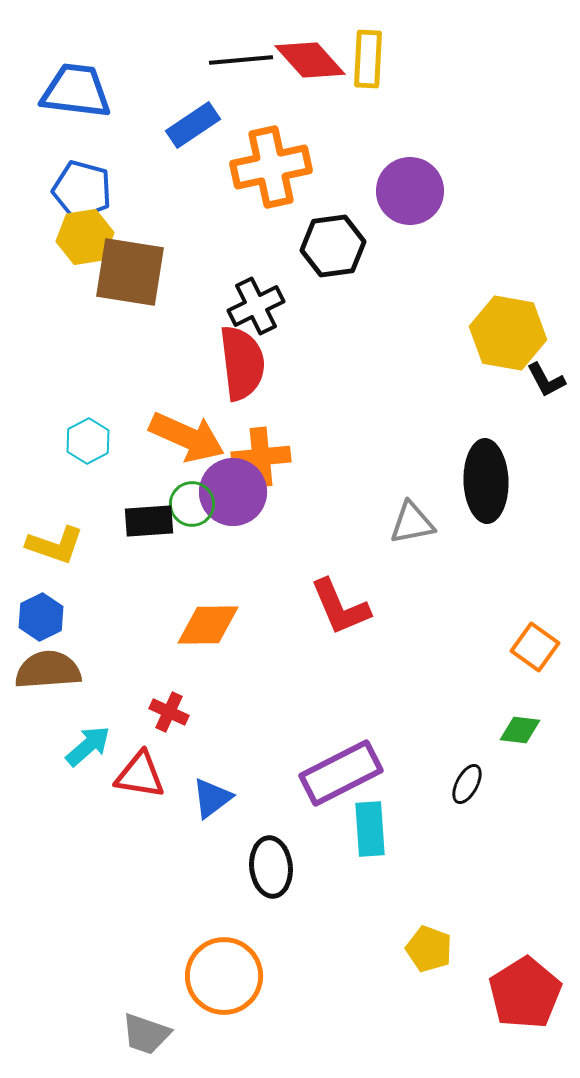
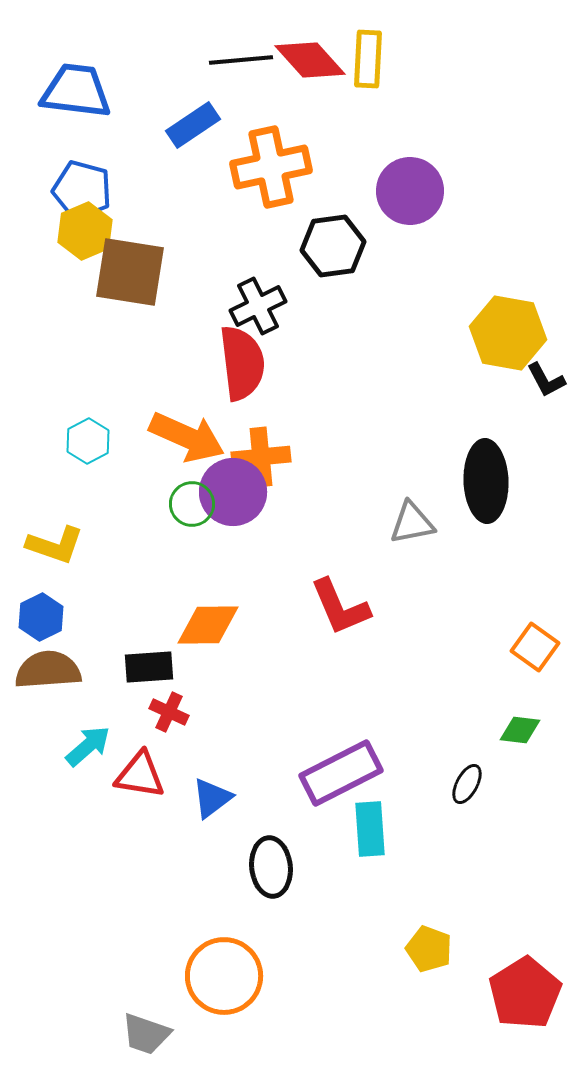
yellow hexagon at (85, 237): moved 6 px up; rotated 14 degrees counterclockwise
black cross at (256, 306): moved 2 px right
black rectangle at (149, 521): moved 146 px down
